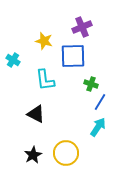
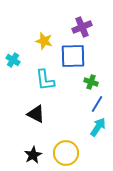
green cross: moved 2 px up
blue line: moved 3 px left, 2 px down
